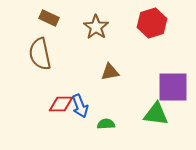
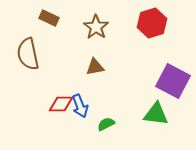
brown semicircle: moved 12 px left
brown triangle: moved 15 px left, 5 px up
purple square: moved 6 px up; rotated 28 degrees clockwise
green semicircle: rotated 24 degrees counterclockwise
